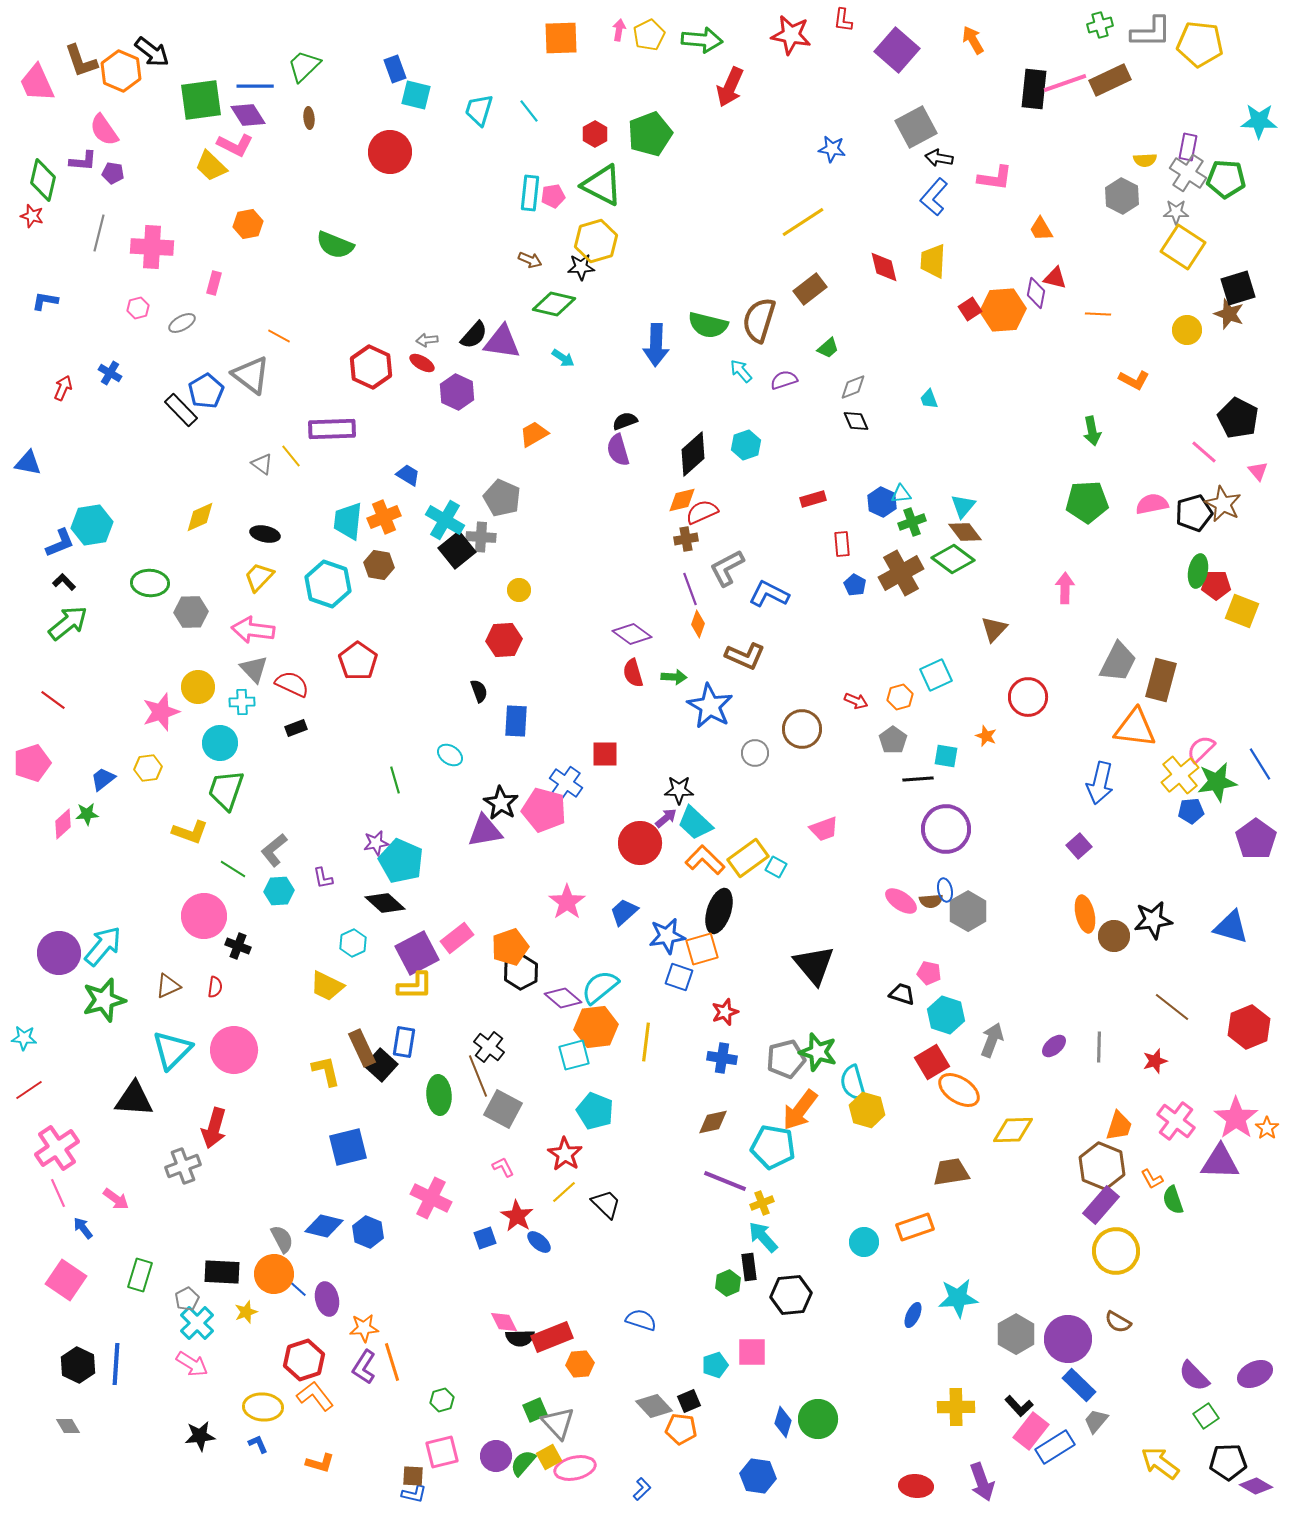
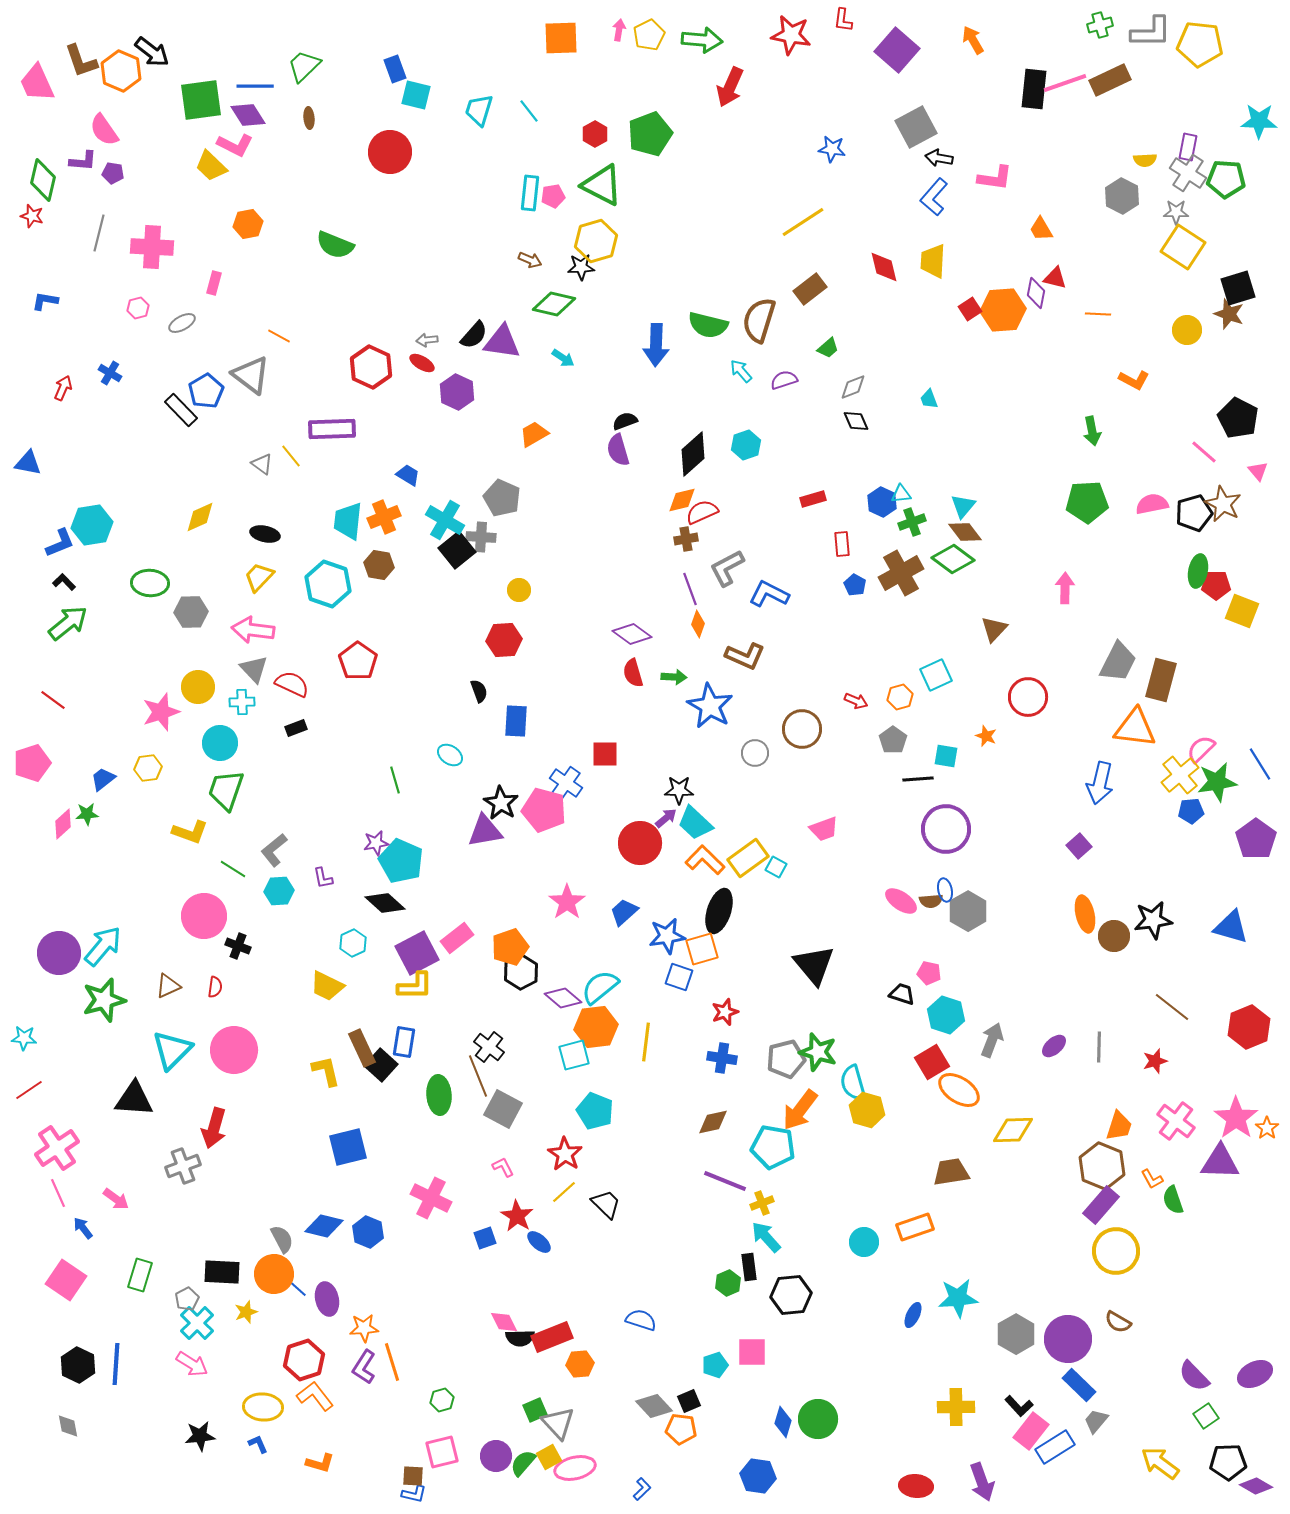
cyan arrow at (763, 1237): moved 3 px right
gray diamond at (68, 1426): rotated 20 degrees clockwise
